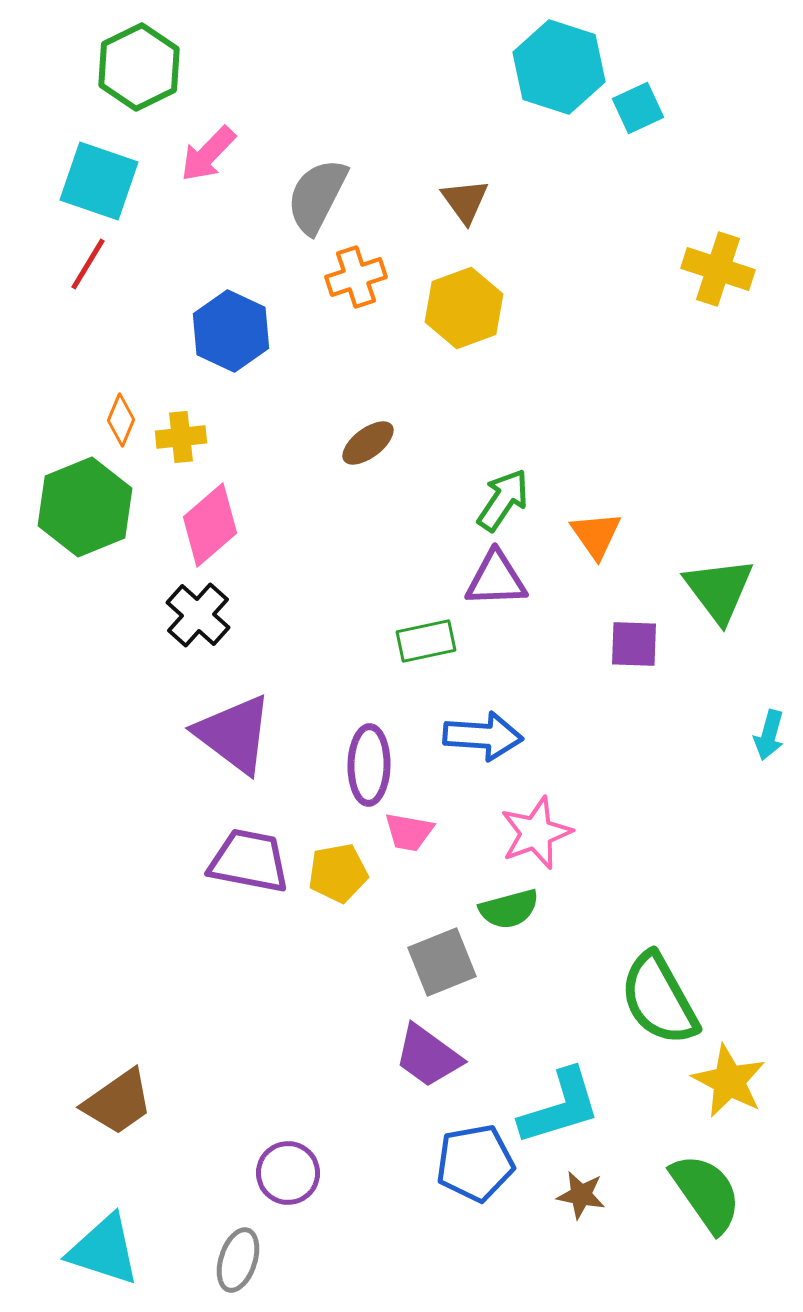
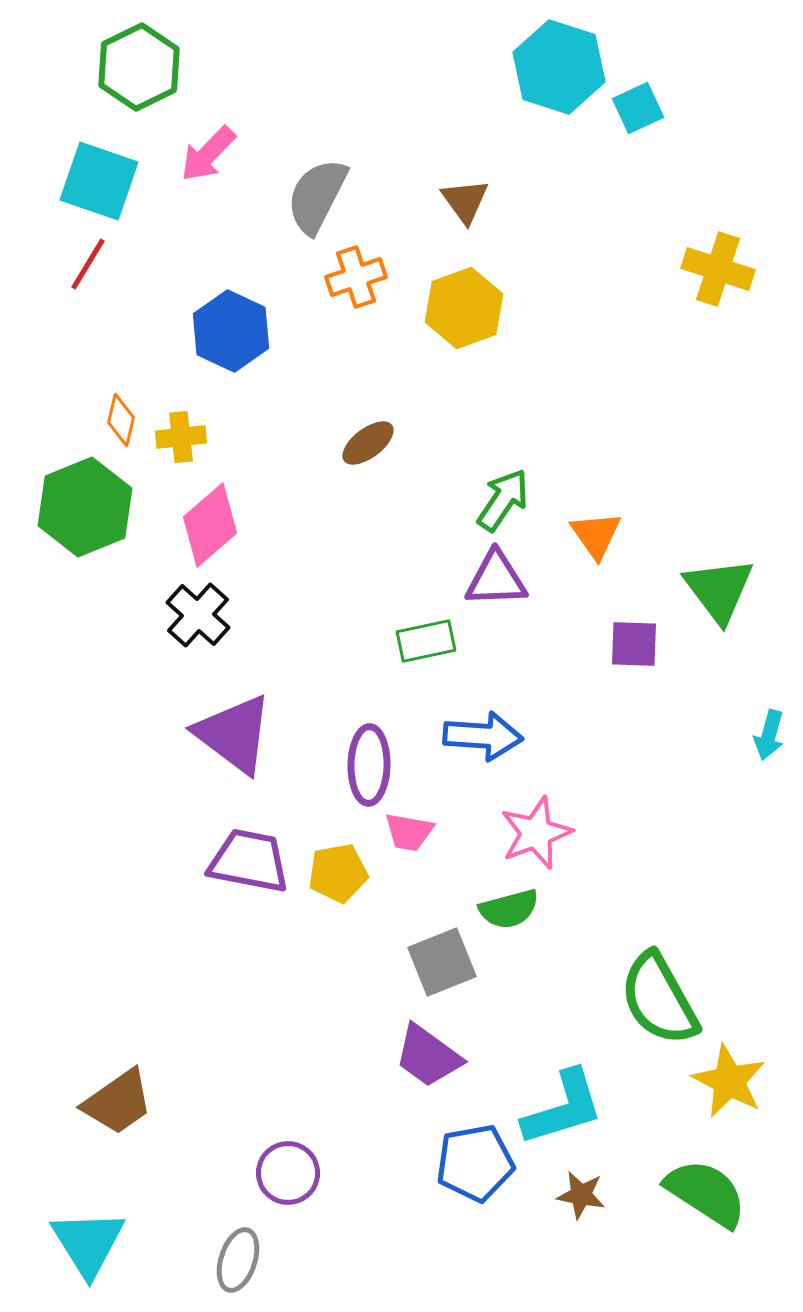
orange diamond at (121, 420): rotated 9 degrees counterclockwise
cyan L-shape at (560, 1107): moved 3 px right, 1 px down
green semicircle at (706, 1193): rotated 22 degrees counterclockwise
cyan triangle at (104, 1250): moved 16 px left, 7 px up; rotated 40 degrees clockwise
